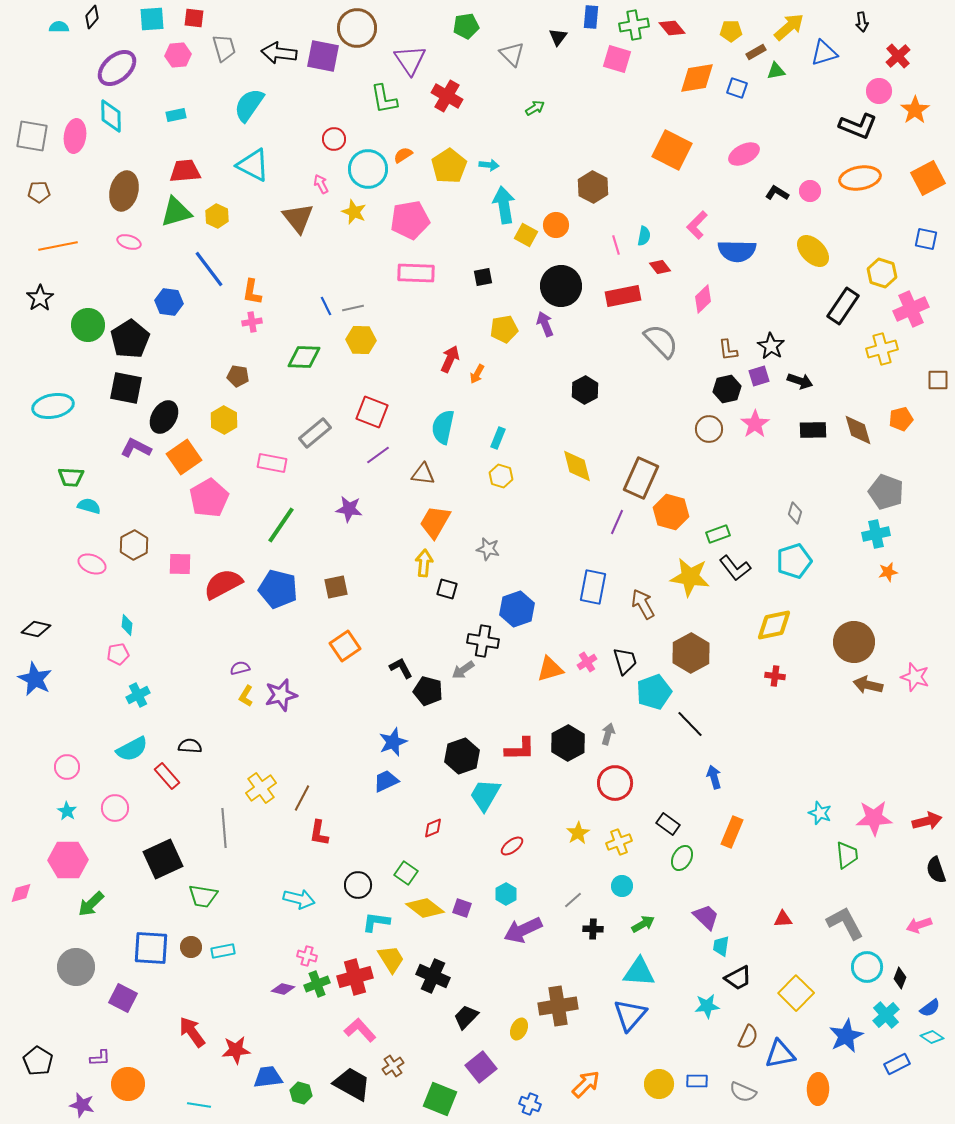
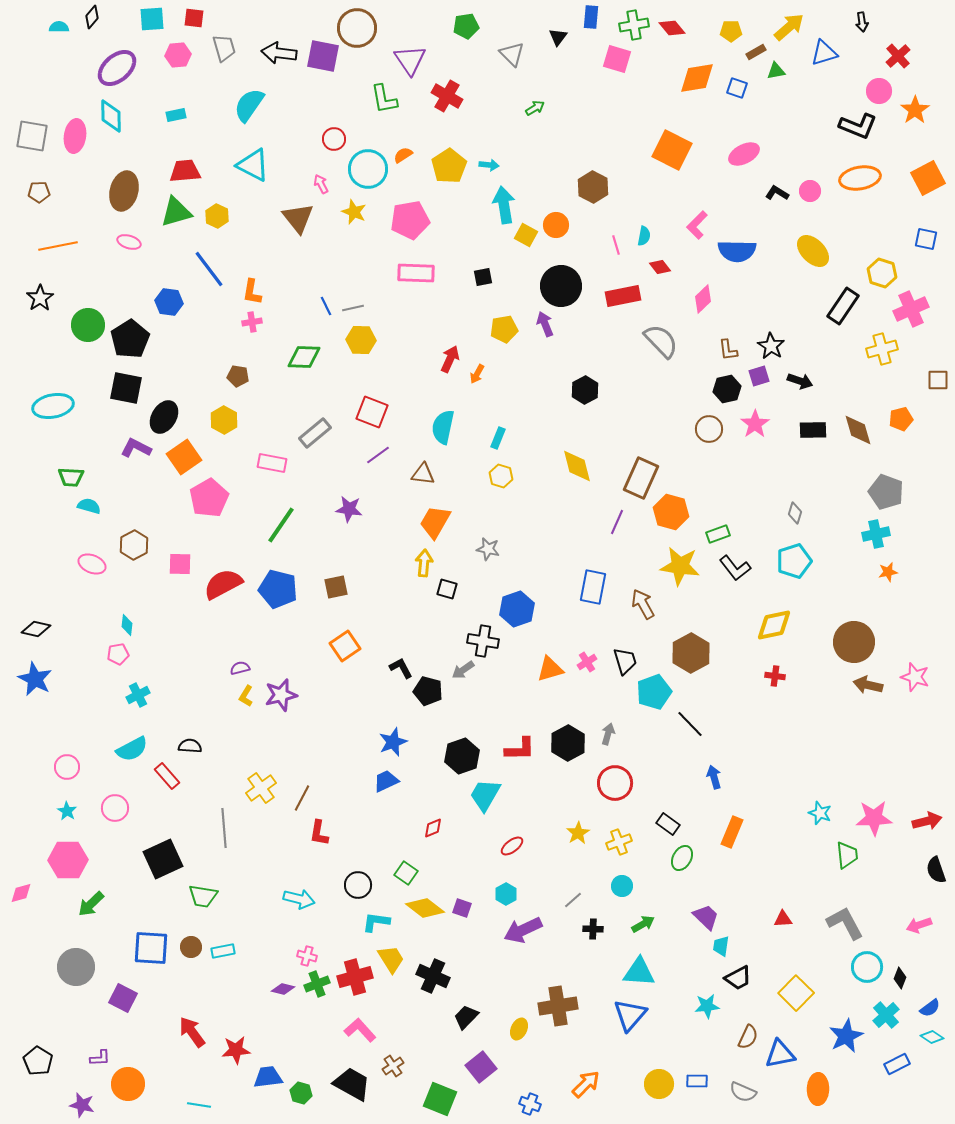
yellow star at (690, 577): moved 10 px left, 11 px up
